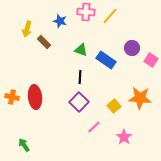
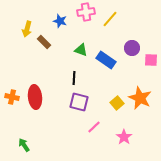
pink cross: rotated 12 degrees counterclockwise
yellow line: moved 3 px down
pink square: rotated 32 degrees counterclockwise
black line: moved 6 px left, 1 px down
orange star: rotated 20 degrees clockwise
purple square: rotated 30 degrees counterclockwise
yellow square: moved 3 px right, 3 px up
